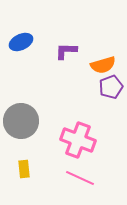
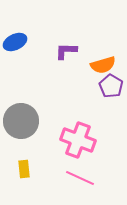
blue ellipse: moved 6 px left
purple pentagon: moved 1 px up; rotated 20 degrees counterclockwise
